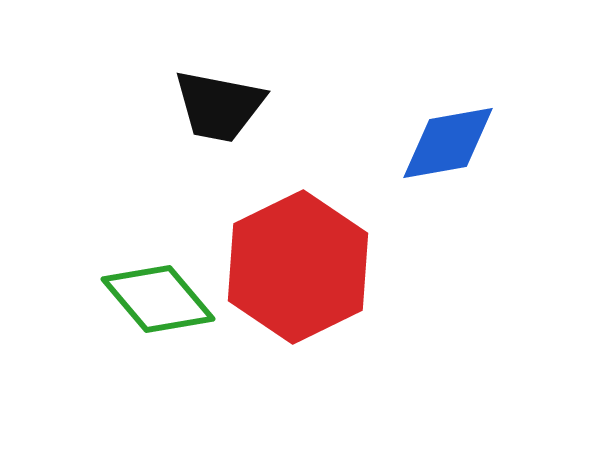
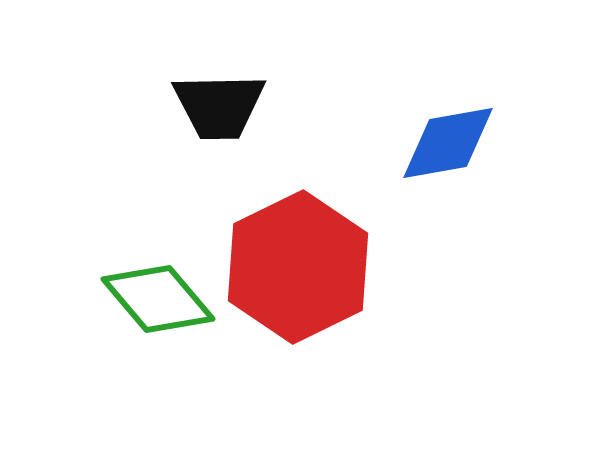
black trapezoid: rotated 12 degrees counterclockwise
